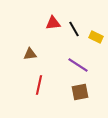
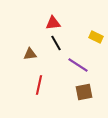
black line: moved 18 px left, 14 px down
brown square: moved 4 px right
